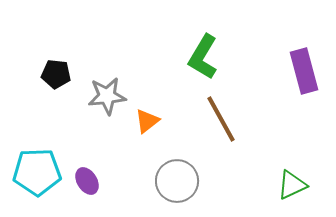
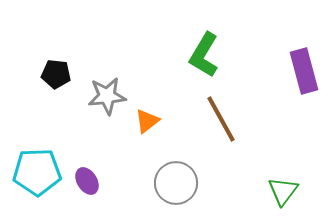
green L-shape: moved 1 px right, 2 px up
gray circle: moved 1 px left, 2 px down
green triangle: moved 9 px left, 6 px down; rotated 28 degrees counterclockwise
